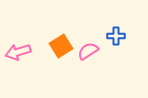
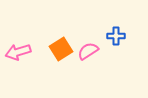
orange square: moved 3 px down
